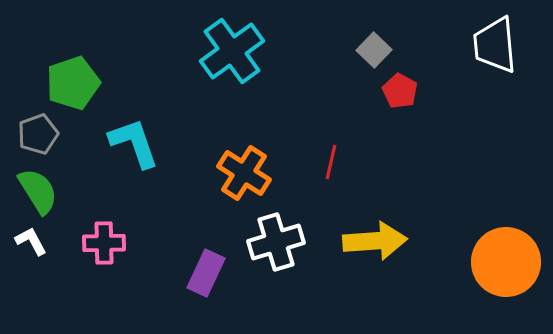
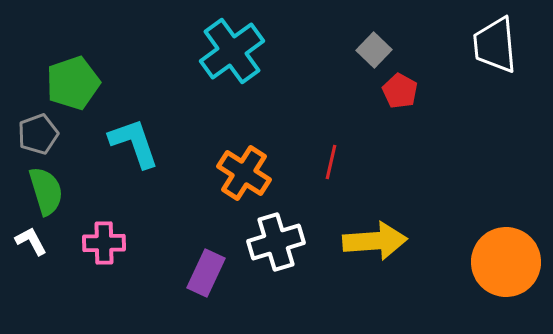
green semicircle: moved 8 px right; rotated 15 degrees clockwise
